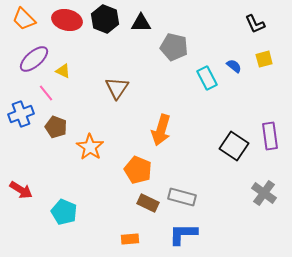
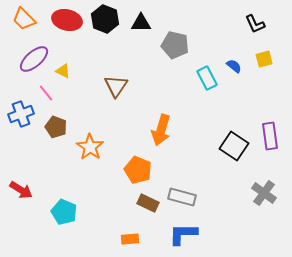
gray pentagon: moved 1 px right, 2 px up
brown triangle: moved 1 px left, 2 px up
